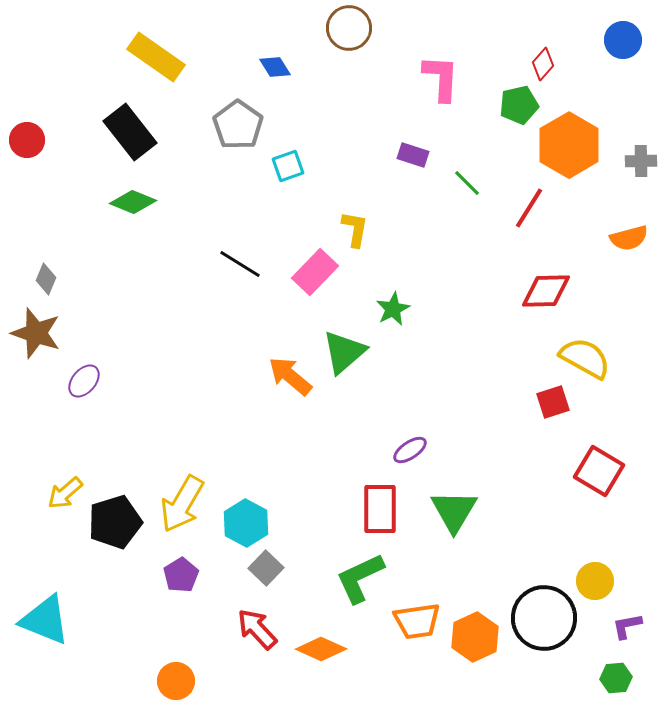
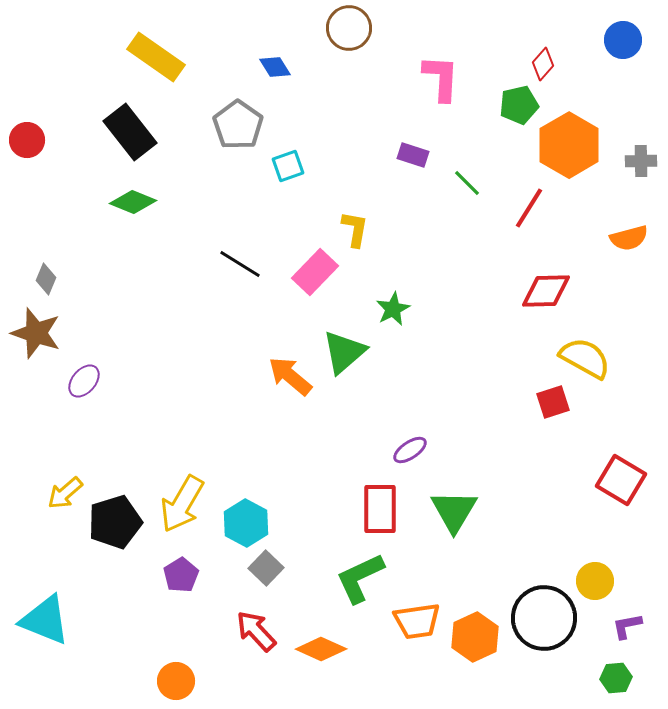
red square at (599, 471): moved 22 px right, 9 px down
red arrow at (257, 629): moved 1 px left, 2 px down
